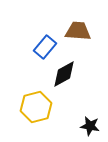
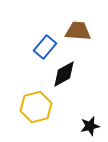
black star: rotated 24 degrees counterclockwise
